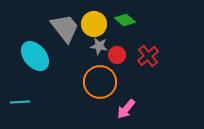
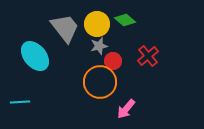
yellow circle: moved 3 px right
gray star: rotated 24 degrees counterclockwise
red circle: moved 4 px left, 6 px down
